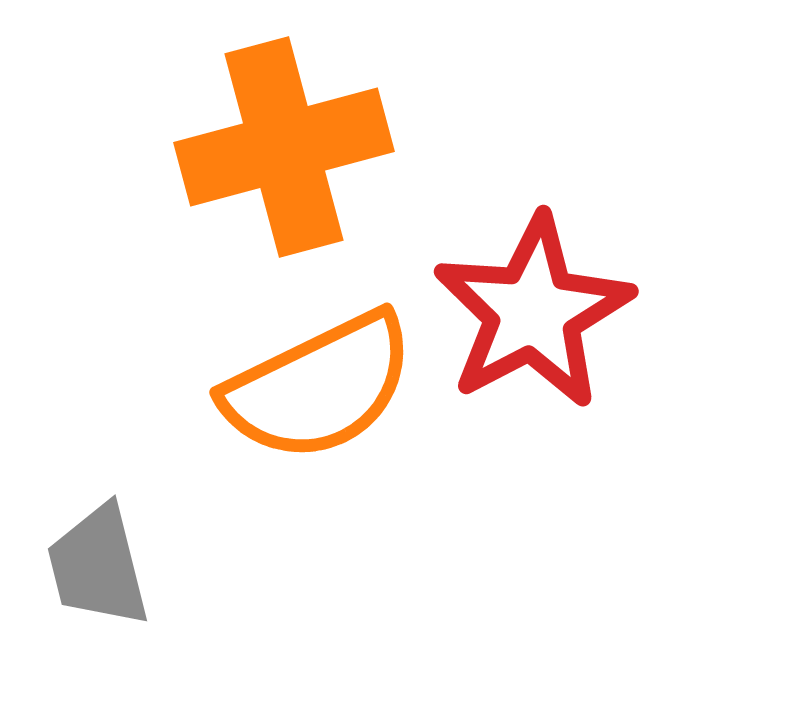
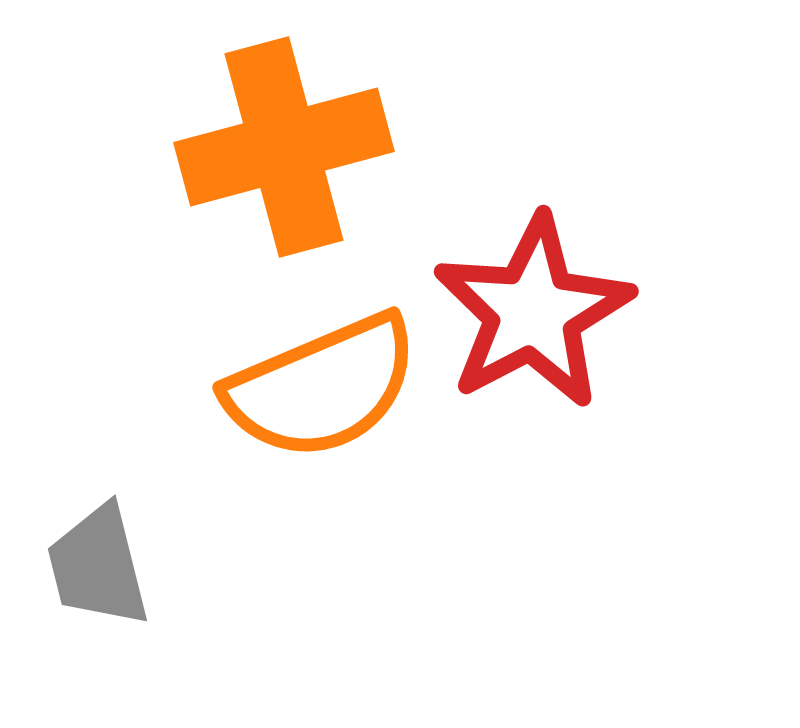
orange semicircle: moved 3 px right; rotated 3 degrees clockwise
